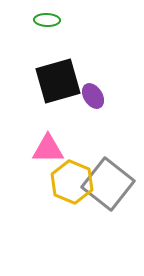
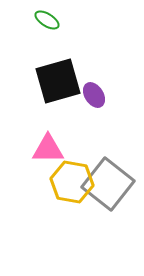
green ellipse: rotated 30 degrees clockwise
purple ellipse: moved 1 px right, 1 px up
yellow hexagon: rotated 12 degrees counterclockwise
